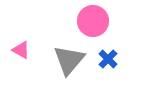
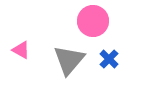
blue cross: moved 1 px right
